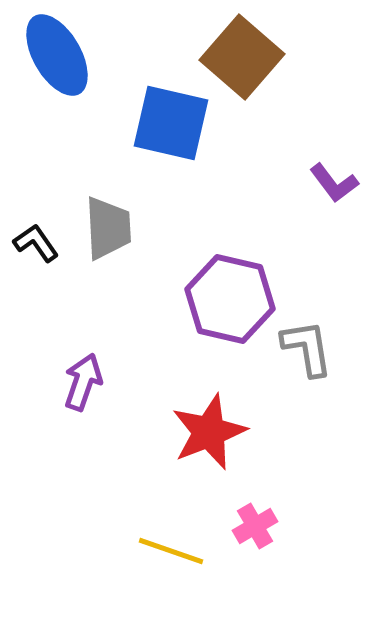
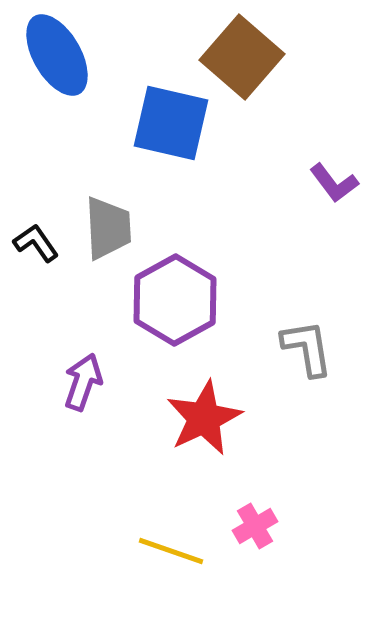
purple hexagon: moved 55 px left, 1 px down; rotated 18 degrees clockwise
red star: moved 5 px left, 14 px up; rotated 4 degrees counterclockwise
